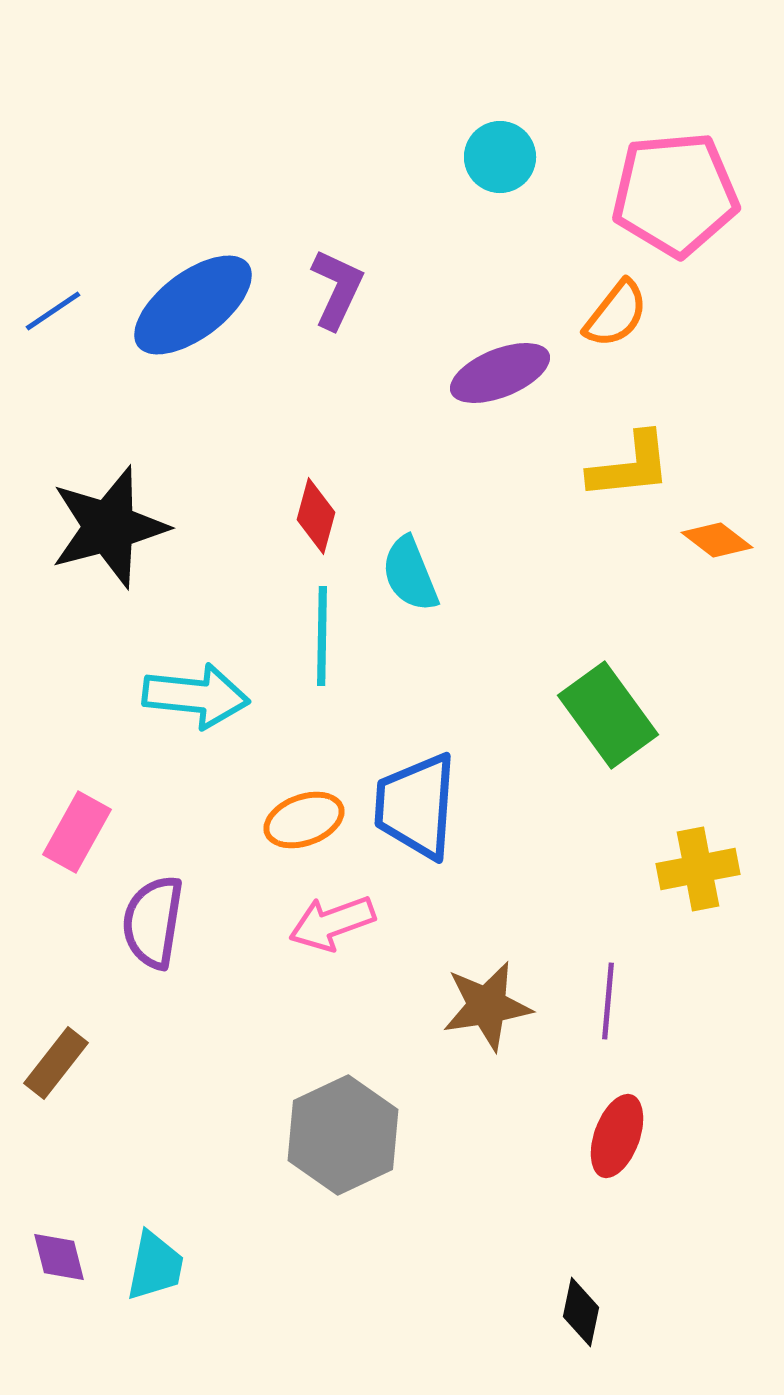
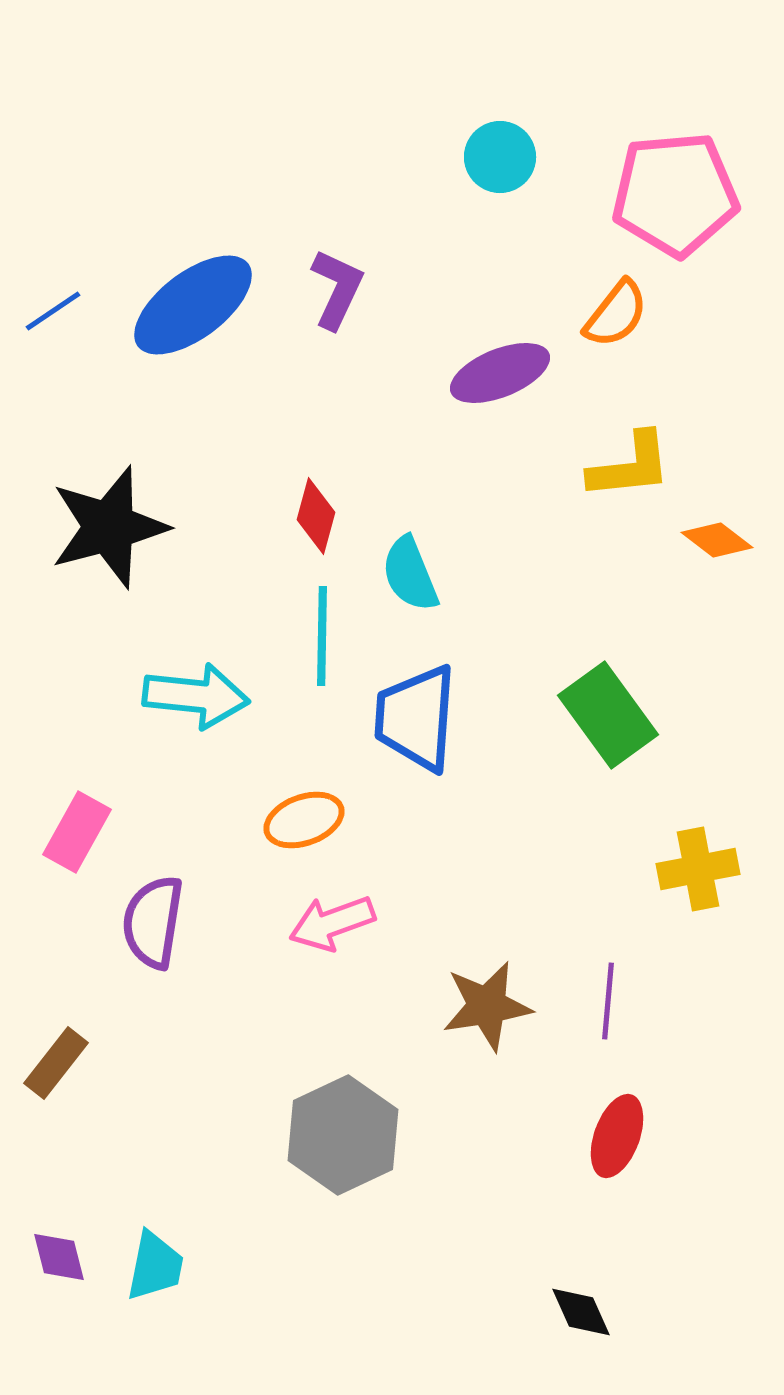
blue trapezoid: moved 88 px up
black diamond: rotated 36 degrees counterclockwise
